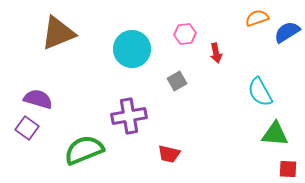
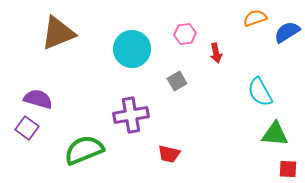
orange semicircle: moved 2 px left
purple cross: moved 2 px right, 1 px up
